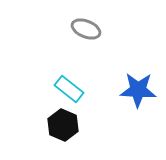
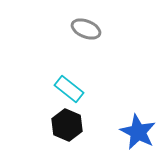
blue star: moved 42 px down; rotated 24 degrees clockwise
black hexagon: moved 4 px right
